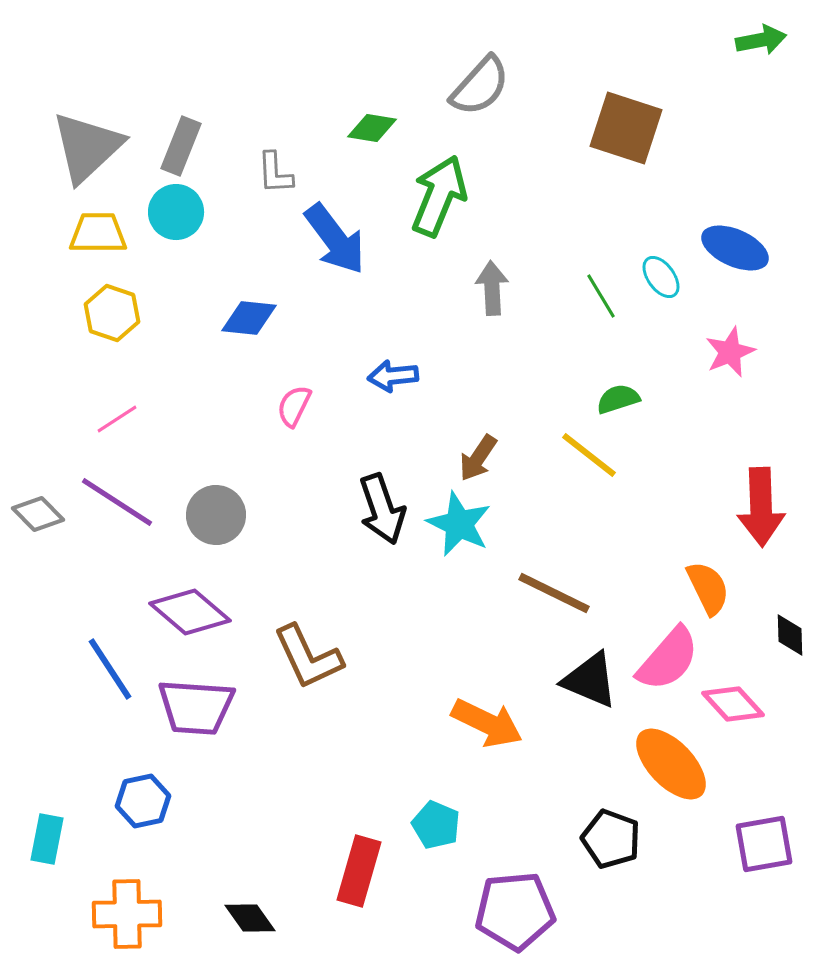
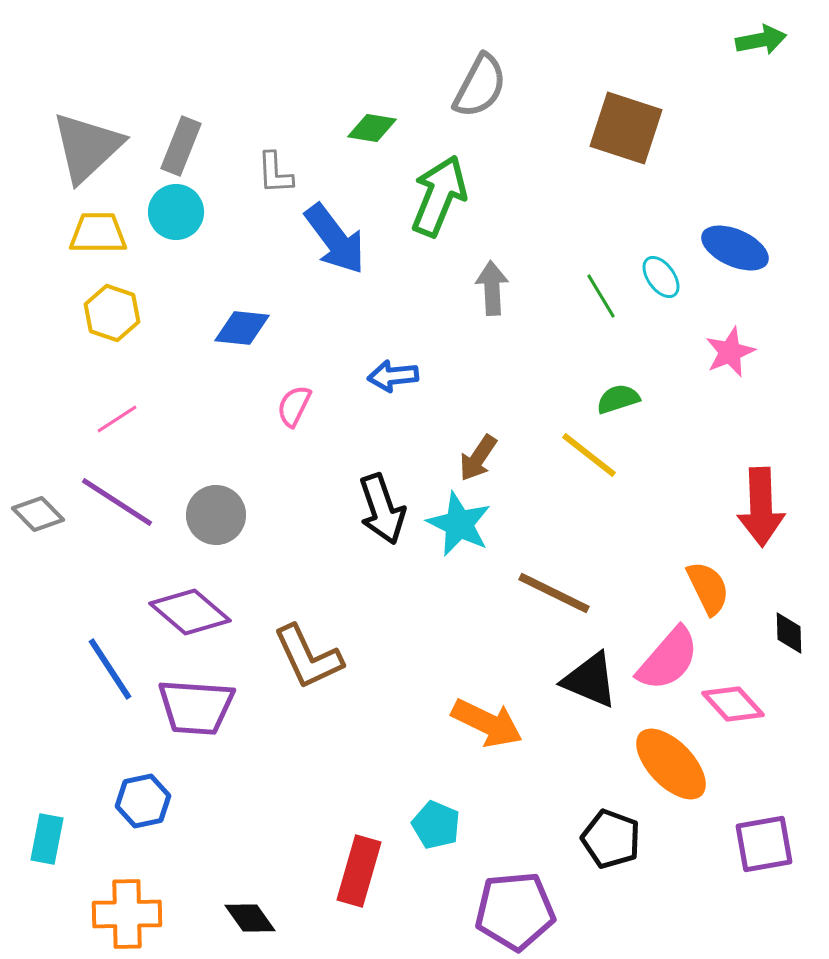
gray semicircle at (480, 86): rotated 14 degrees counterclockwise
blue diamond at (249, 318): moved 7 px left, 10 px down
black diamond at (790, 635): moved 1 px left, 2 px up
